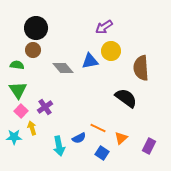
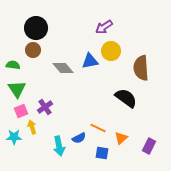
green semicircle: moved 4 px left
green triangle: moved 1 px left, 1 px up
pink square: rotated 24 degrees clockwise
yellow arrow: moved 1 px up
blue square: rotated 24 degrees counterclockwise
